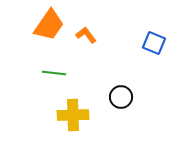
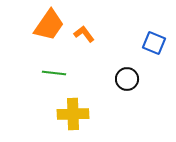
orange L-shape: moved 2 px left, 1 px up
black circle: moved 6 px right, 18 px up
yellow cross: moved 1 px up
